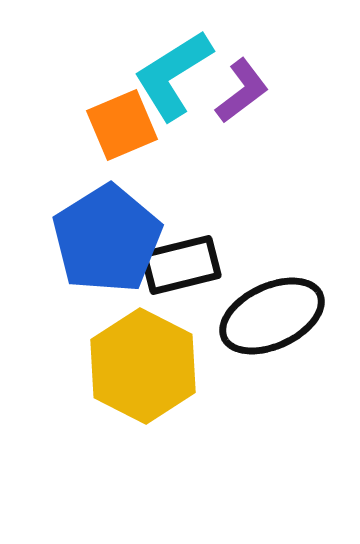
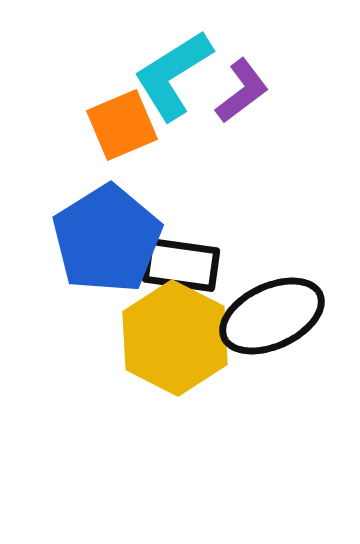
black rectangle: rotated 22 degrees clockwise
yellow hexagon: moved 32 px right, 28 px up
